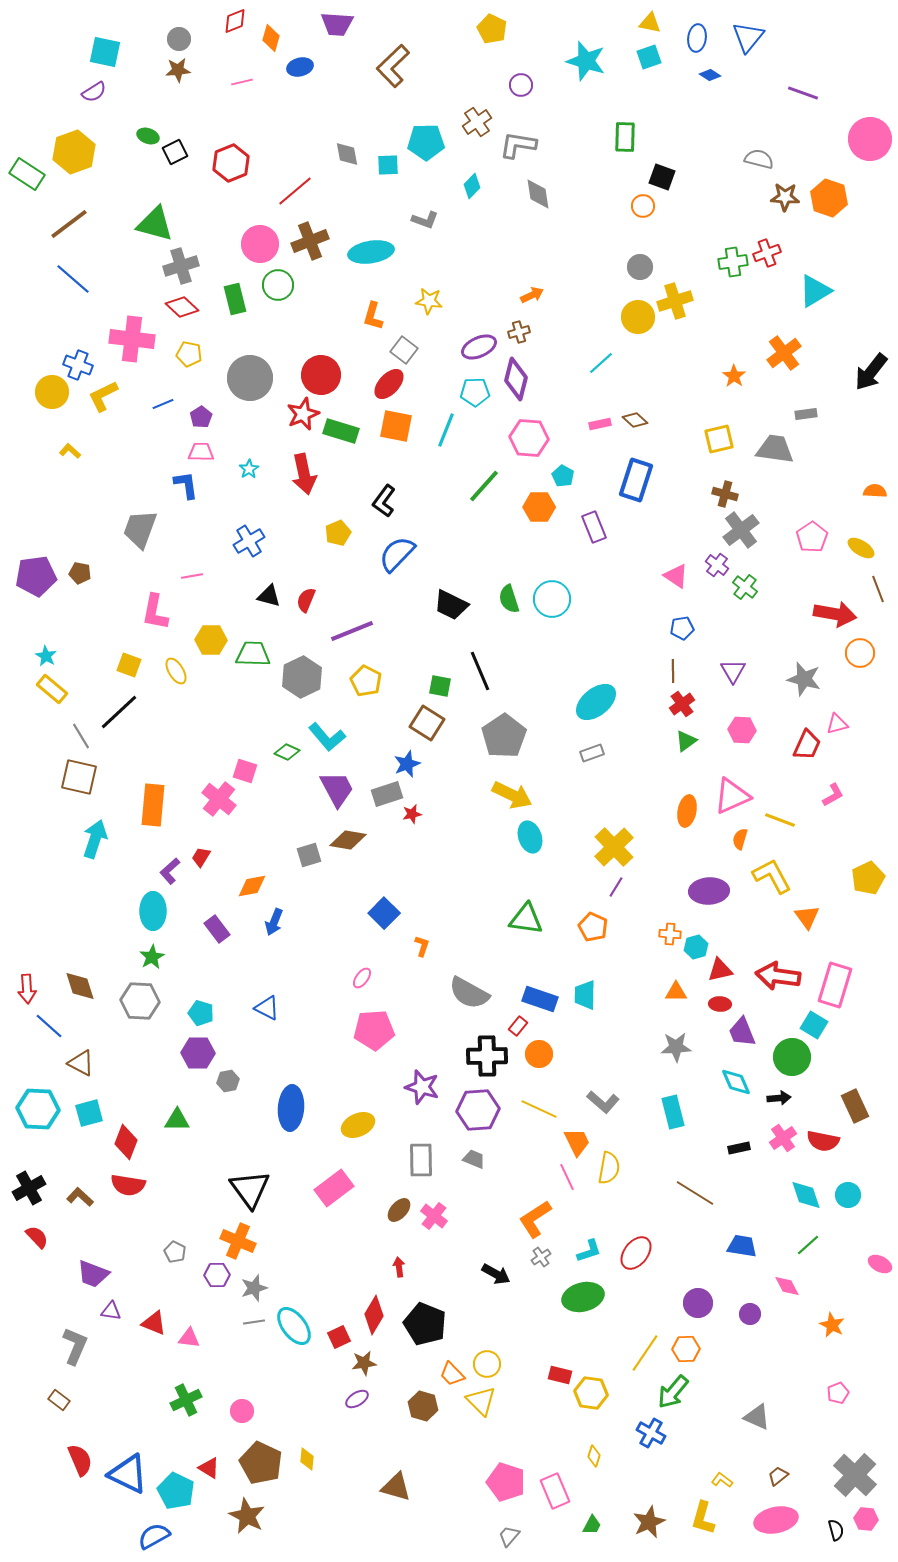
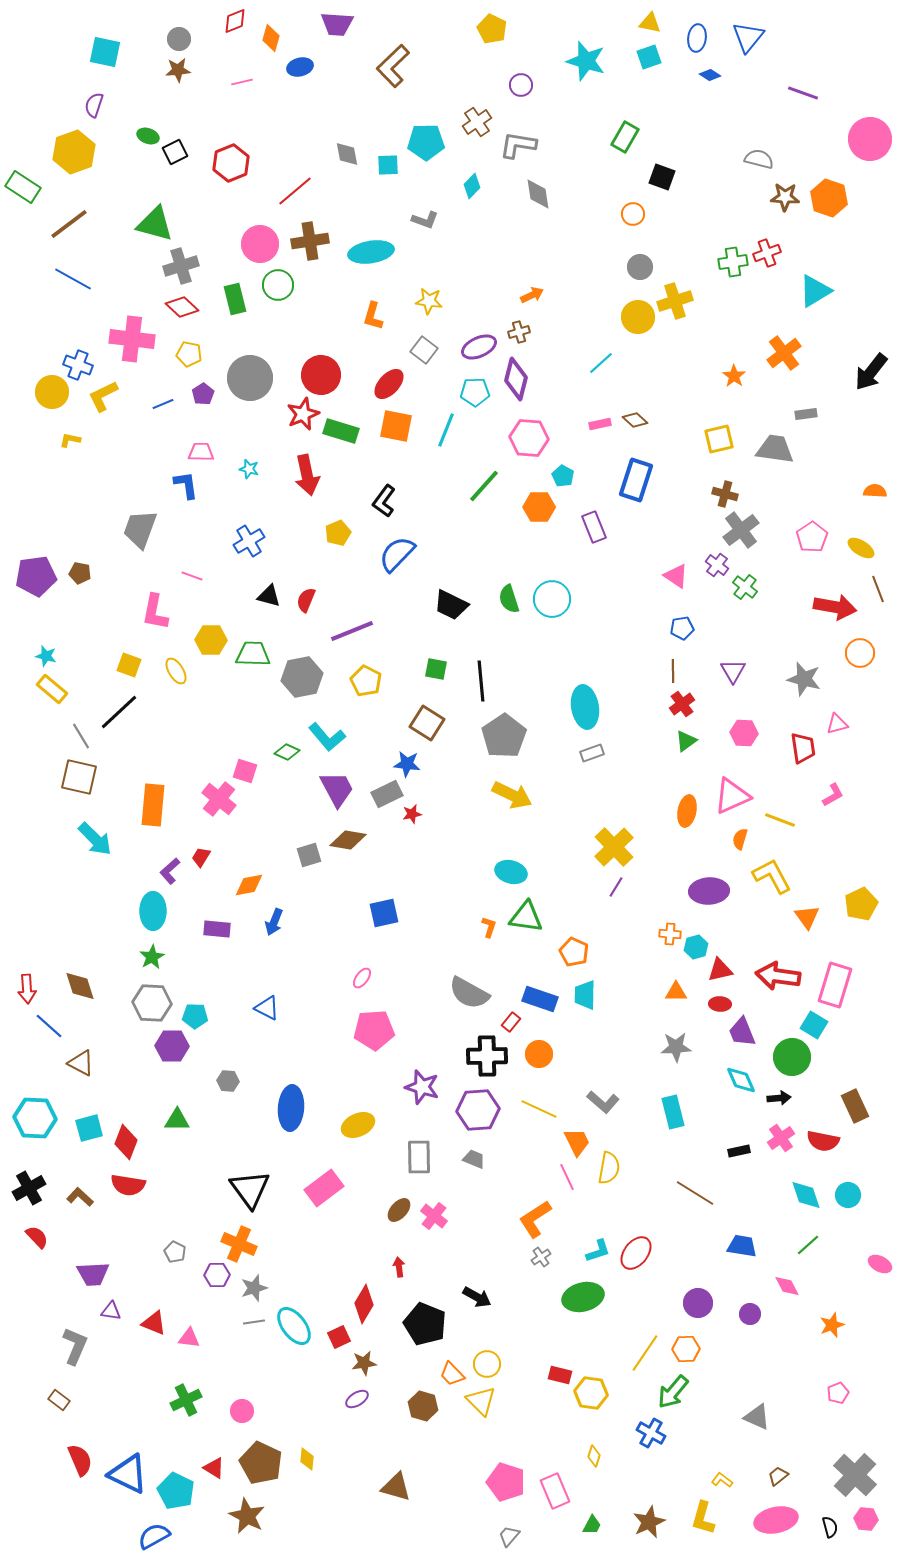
purple semicircle at (94, 92): moved 13 px down; rotated 140 degrees clockwise
green rectangle at (625, 137): rotated 28 degrees clockwise
green rectangle at (27, 174): moved 4 px left, 13 px down
orange circle at (643, 206): moved 10 px left, 8 px down
brown cross at (310, 241): rotated 12 degrees clockwise
blue line at (73, 279): rotated 12 degrees counterclockwise
gray square at (404, 350): moved 20 px right
purple pentagon at (201, 417): moved 2 px right, 23 px up
yellow L-shape at (70, 451): moved 11 px up; rotated 30 degrees counterclockwise
cyan star at (249, 469): rotated 24 degrees counterclockwise
red arrow at (304, 474): moved 3 px right, 1 px down
pink line at (192, 576): rotated 30 degrees clockwise
red arrow at (835, 614): moved 7 px up
cyan star at (46, 656): rotated 15 degrees counterclockwise
black line at (480, 671): moved 1 px right, 10 px down; rotated 18 degrees clockwise
gray hexagon at (302, 677): rotated 15 degrees clockwise
green square at (440, 686): moved 4 px left, 17 px up
cyan ellipse at (596, 702): moved 11 px left, 5 px down; rotated 60 degrees counterclockwise
pink hexagon at (742, 730): moved 2 px right, 3 px down
red trapezoid at (807, 745): moved 4 px left, 3 px down; rotated 32 degrees counterclockwise
blue star at (407, 764): rotated 28 degrees clockwise
gray rectangle at (387, 794): rotated 8 degrees counterclockwise
cyan ellipse at (530, 837): moved 19 px left, 35 px down; rotated 56 degrees counterclockwise
cyan arrow at (95, 839): rotated 117 degrees clockwise
yellow pentagon at (868, 878): moved 7 px left, 26 px down
orange diamond at (252, 886): moved 3 px left, 1 px up
blue square at (384, 913): rotated 32 degrees clockwise
green triangle at (526, 919): moved 2 px up
orange pentagon at (593, 927): moved 19 px left, 25 px down
purple rectangle at (217, 929): rotated 48 degrees counterclockwise
orange L-shape at (422, 946): moved 67 px right, 19 px up
gray hexagon at (140, 1001): moved 12 px right, 2 px down
cyan pentagon at (201, 1013): moved 6 px left, 3 px down; rotated 15 degrees counterclockwise
red rectangle at (518, 1026): moved 7 px left, 4 px up
purple hexagon at (198, 1053): moved 26 px left, 7 px up
gray hexagon at (228, 1081): rotated 15 degrees clockwise
cyan diamond at (736, 1082): moved 5 px right, 2 px up
cyan hexagon at (38, 1109): moved 3 px left, 9 px down
cyan square at (89, 1113): moved 15 px down
pink cross at (783, 1138): moved 2 px left
black rectangle at (739, 1148): moved 3 px down
gray rectangle at (421, 1160): moved 2 px left, 3 px up
pink rectangle at (334, 1188): moved 10 px left
orange cross at (238, 1241): moved 1 px right, 3 px down
cyan L-shape at (589, 1251): moved 9 px right
purple trapezoid at (93, 1274): rotated 24 degrees counterclockwise
black arrow at (496, 1274): moved 19 px left, 23 px down
red diamond at (374, 1315): moved 10 px left, 11 px up
orange star at (832, 1325): rotated 25 degrees clockwise
red triangle at (209, 1468): moved 5 px right
black semicircle at (836, 1530): moved 6 px left, 3 px up
